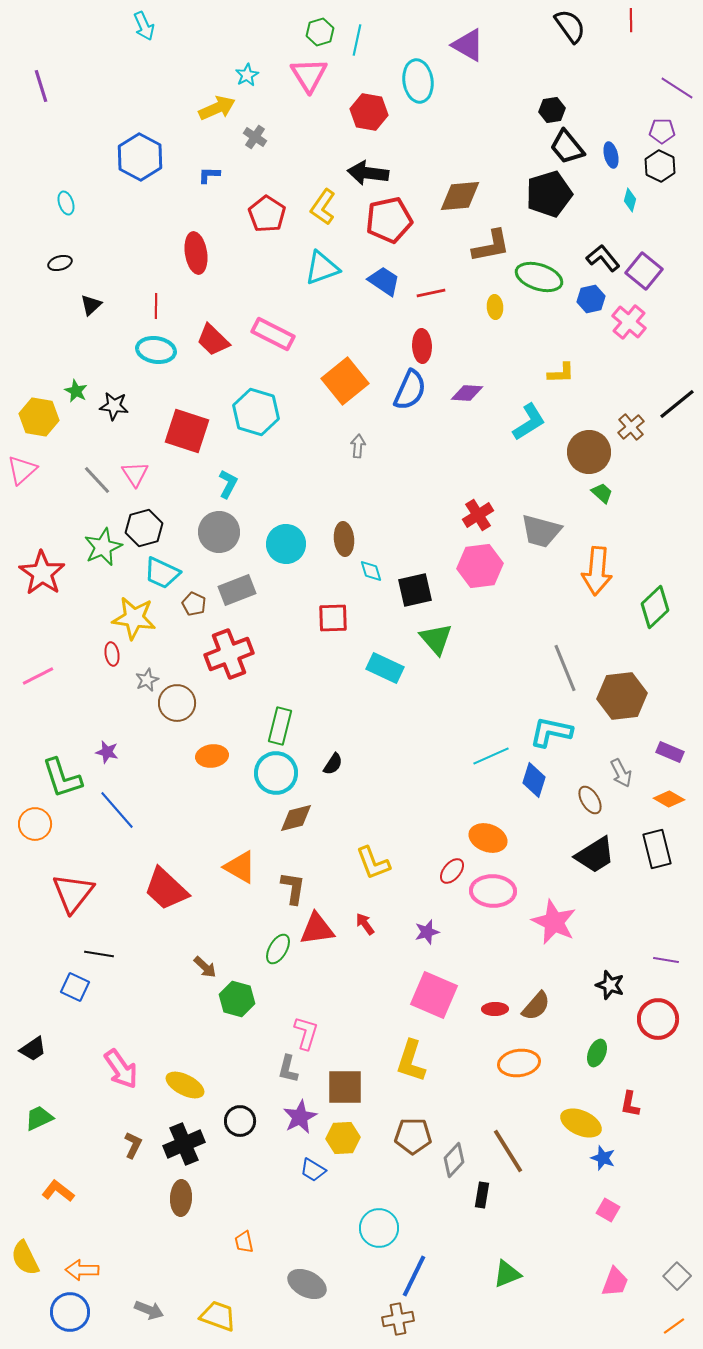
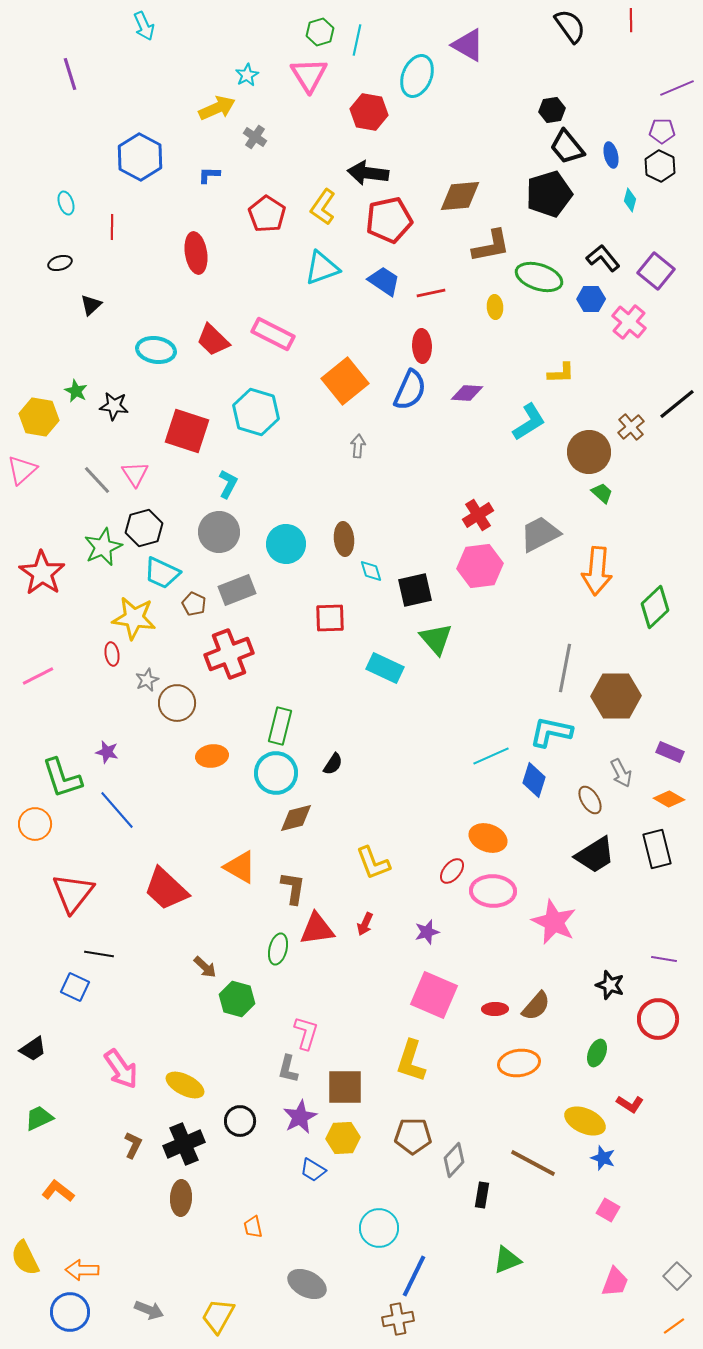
cyan ellipse at (418, 81): moved 1 px left, 5 px up; rotated 30 degrees clockwise
purple line at (41, 86): moved 29 px right, 12 px up
purple line at (677, 88): rotated 56 degrees counterclockwise
purple square at (644, 271): moved 12 px right
blue hexagon at (591, 299): rotated 12 degrees clockwise
red line at (156, 306): moved 44 px left, 79 px up
gray trapezoid at (541, 531): moved 1 px left, 3 px down; rotated 138 degrees clockwise
red square at (333, 618): moved 3 px left
gray line at (565, 668): rotated 33 degrees clockwise
brown hexagon at (622, 696): moved 6 px left; rotated 6 degrees clockwise
red arrow at (365, 924): rotated 120 degrees counterclockwise
green ellipse at (278, 949): rotated 16 degrees counterclockwise
purple line at (666, 960): moved 2 px left, 1 px up
red L-shape at (630, 1104): rotated 68 degrees counterclockwise
yellow ellipse at (581, 1123): moved 4 px right, 2 px up
brown line at (508, 1151): moved 25 px right, 12 px down; rotated 30 degrees counterclockwise
orange trapezoid at (244, 1242): moved 9 px right, 15 px up
green triangle at (507, 1274): moved 14 px up
yellow trapezoid at (218, 1316): rotated 81 degrees counterclockwise
